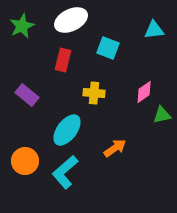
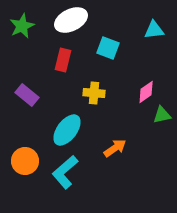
pink diamond: moved 2 px right
